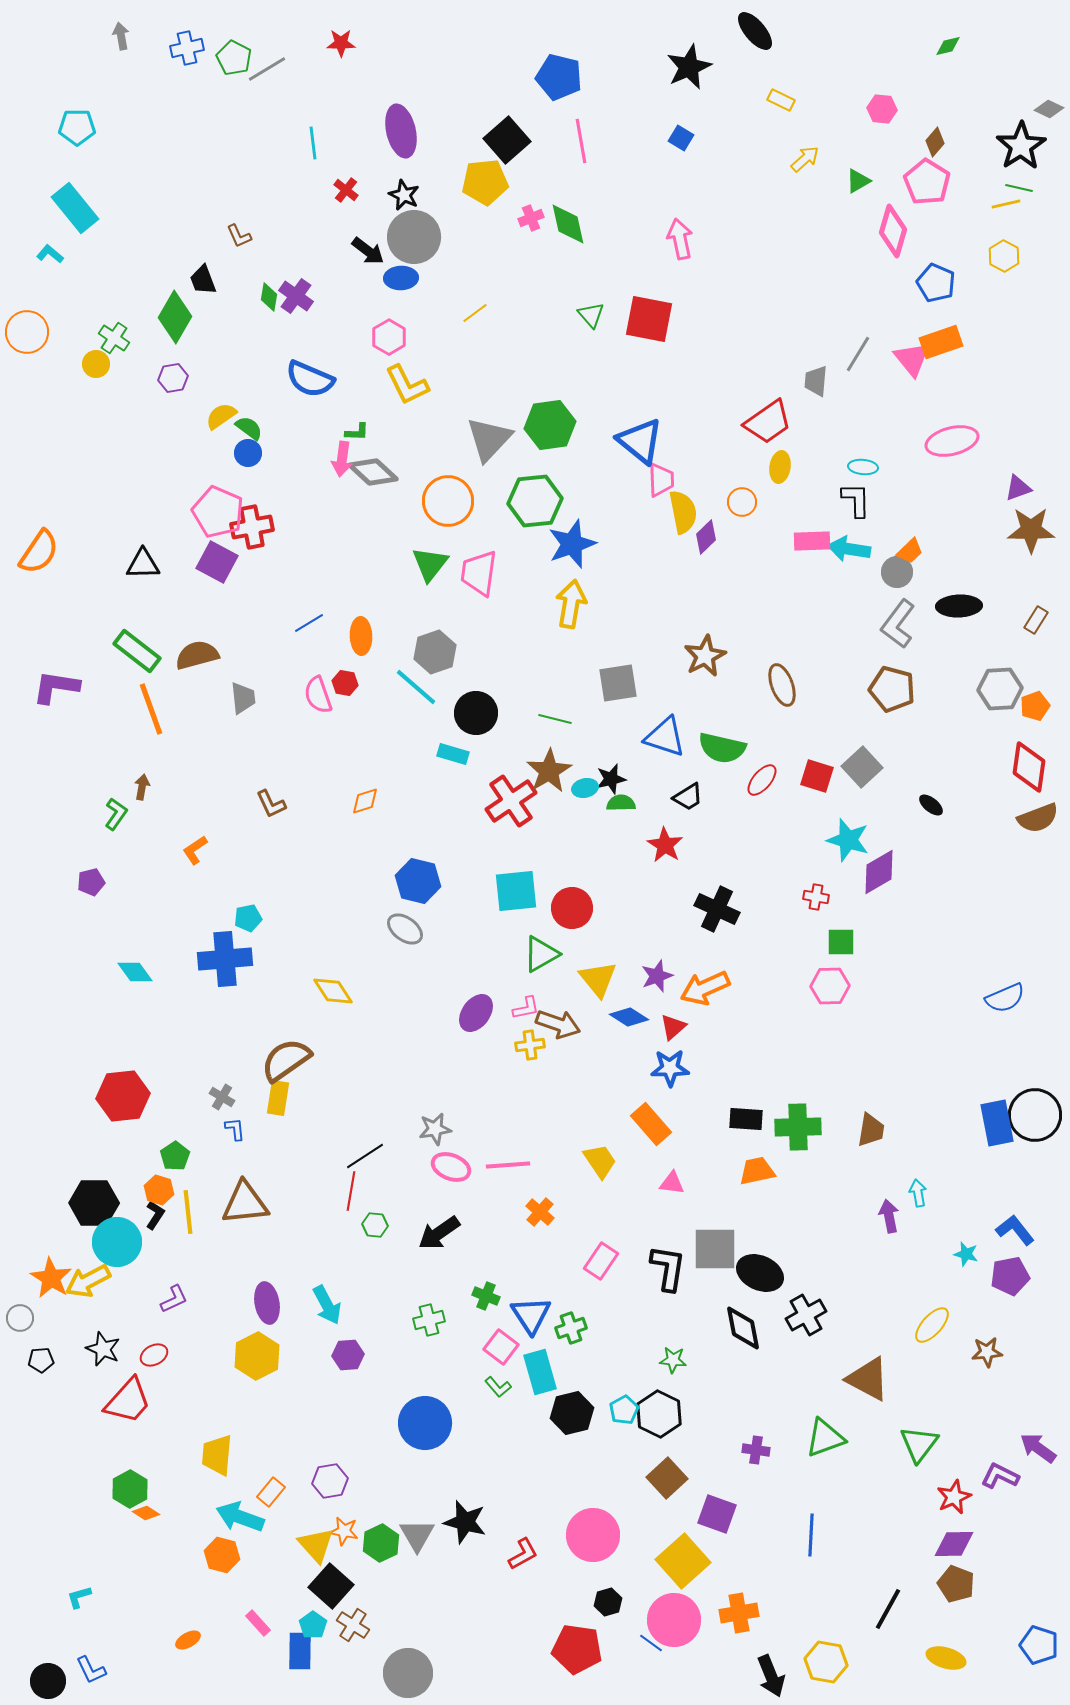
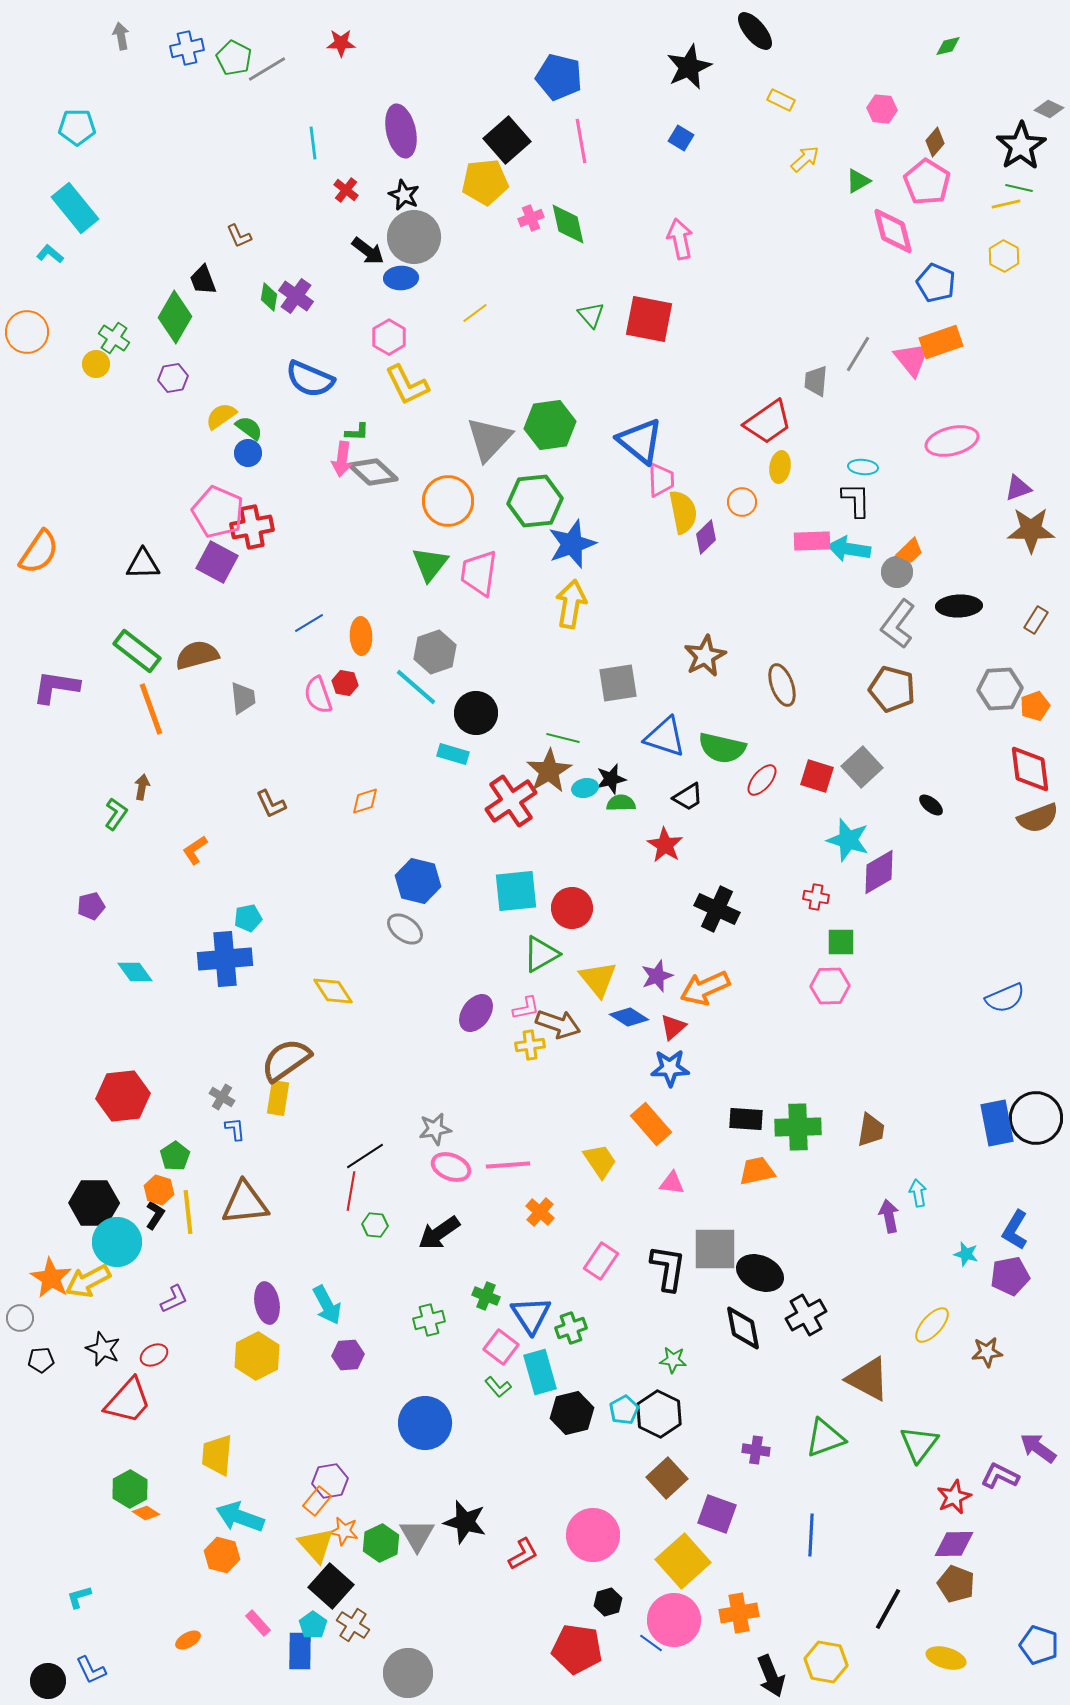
pink diamond at (893, 231): rotated 30 degrees counterclockwise
green line at (555, 719): moved 8 px right, 19 px down
red diamond at (1029, 767): moved 1 px right, 2 px down; rotated 15 degrees counterclockwise
purple pentagon at (91, 882): moved 24 px down
black circle at (1035, 1115): moved 1 px right, 3 px down
blue L-shape at (1015, 1230): rotated 111 degrees counterclockwise
orange rectangle at (271, 1492): moved 46 px right, 9 px down
